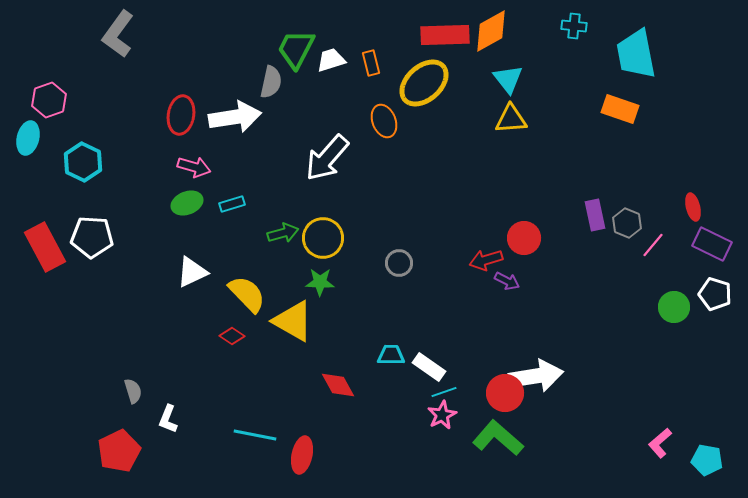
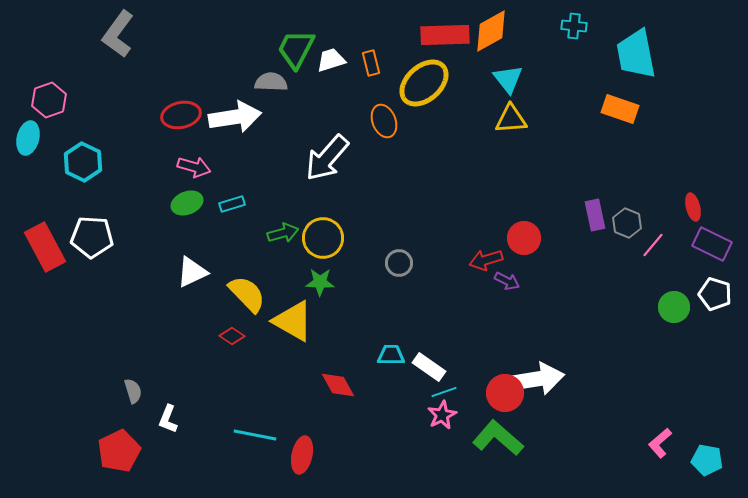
gray semicircle at (271, 82): rotated 100 degrees counterclockwise
red ellipse at (181, 115): rotated 69 degrees clockwise
white arrow at (536, 376): moved 1 px right, 3 px down
